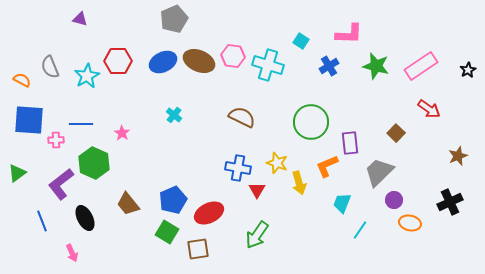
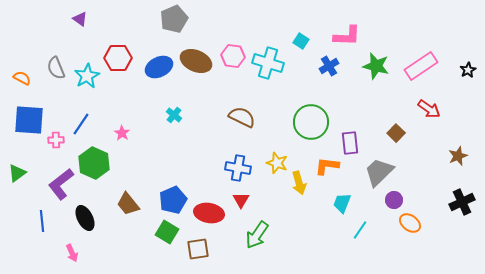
purple triangle at (80, 19): rotated 21 degrees clockwise
pink L-shape at (349, 34): moved 2 px left, 2 px down
red hexagon at (118, 61): moved 3 px up
brown ellipse at (199, 61): moved 3 px left
blue ellipse at (163, 62): moved 4 px left, 5 px down
cyan cross at (268, 65): moved 2 px up
gray semicircle at (50, 67): moved 6 px right, 1 px down
orange semicircle at (22, 80): moved 2 px up
blue line at (81, 124): rotated 55 degrees counterclockwise
orange L-shape at (327, 166): rotated 30 degrees clockwise
red triangle at (257, 190): moved 16 px left, 10 px down
black cross at (450, 202): moved 12 px right
red ellipse at (209, 213): rotated 36 degrees clockwise
blue line at (42, 221): rotated 15 degrees clockwise
orange ellipse at (410, 223): rotated 25 degrees clockwise
